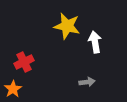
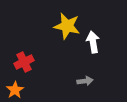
white arrow: moved 2 px left
gray arrow: moved 2 px left, 1 px up
orange star: moved 2 px right, 1 px down
